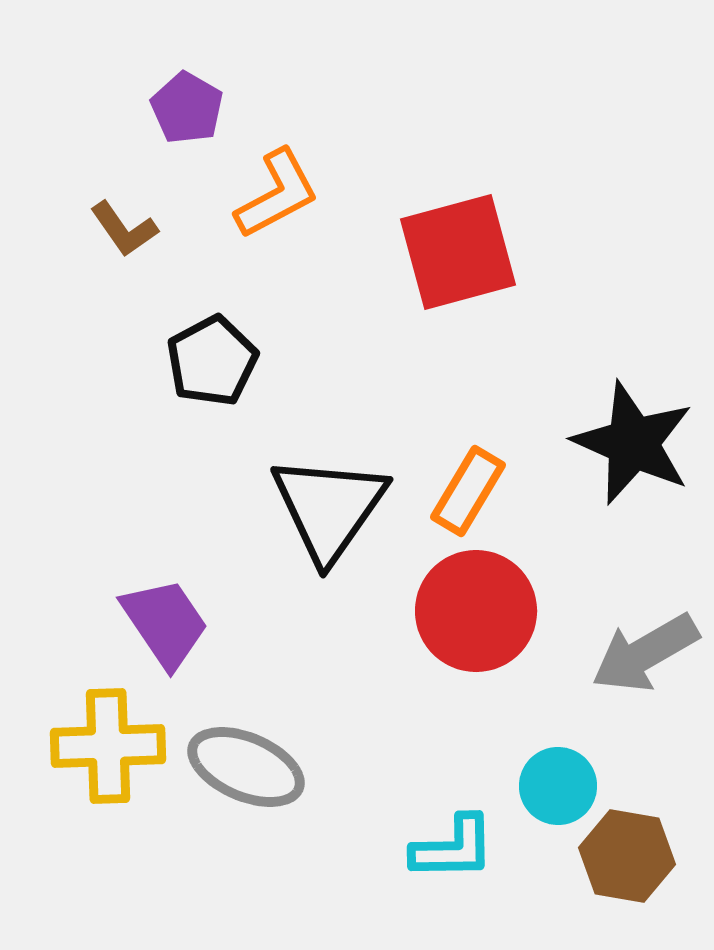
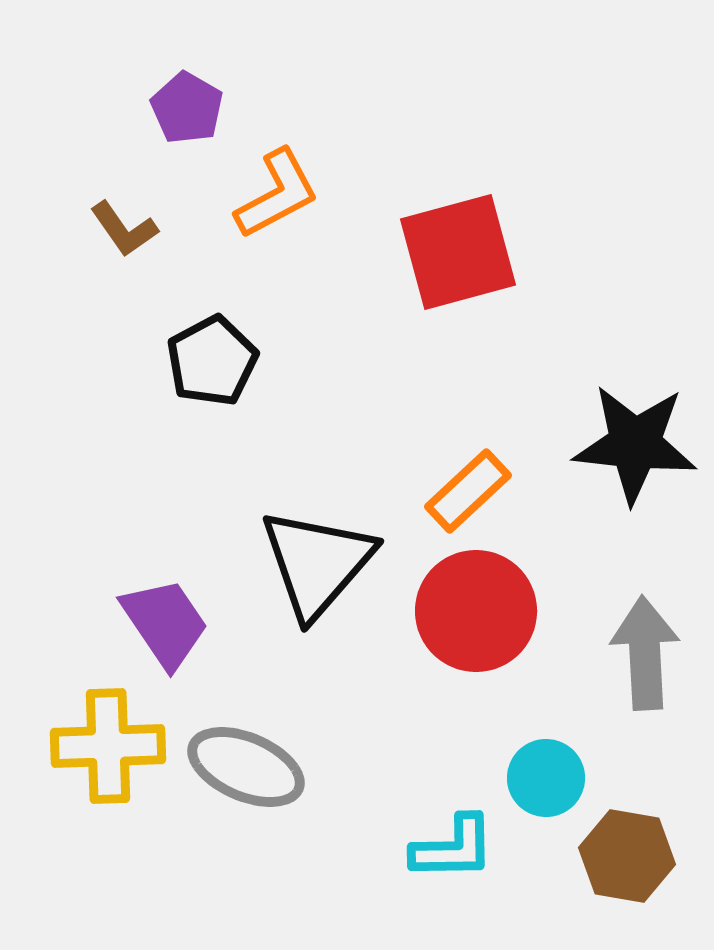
black star: moved 2 px right, 1 px down; rotated 18 degrees counterclockwise
orange rectangle: rotated 16 degrees clockwise
black triangle: moved 12 px left, 55 px down; rotated 6 degrees clockwise
gray arrow: rotated 117 degrees clockwise
cyan circle: moved 12 px left, 8 px up
